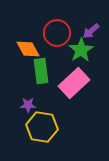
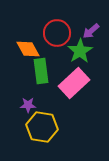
green star: moved 1 px left, 1 px down
